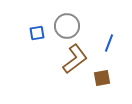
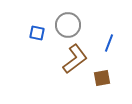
gray circle: moved 1 px right, 1 px up
blue square: rotated 21 degrees clockwise
